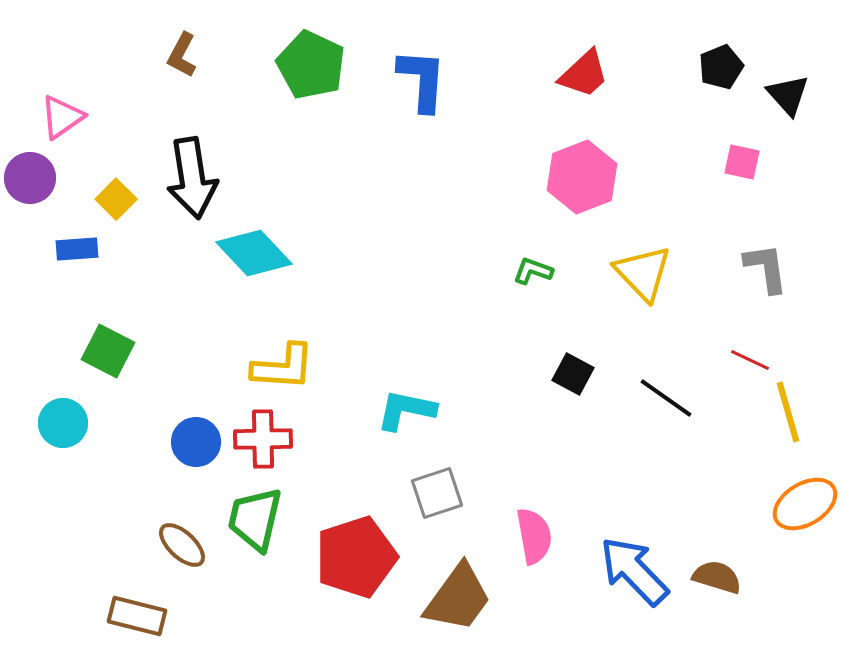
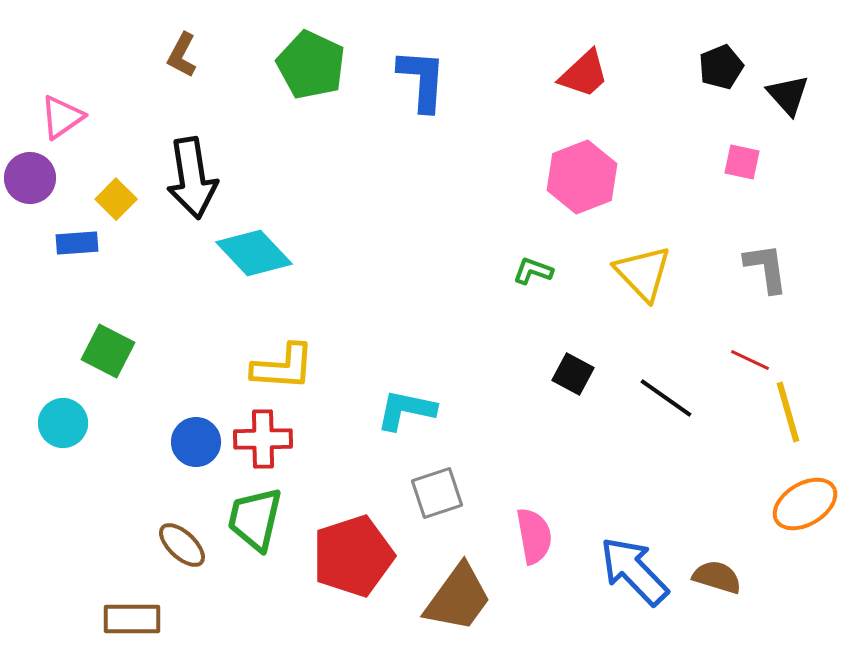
blue rectangle: moved 6 px up
red pentagon: moved 3 px left, 1 px up
brown rectangle: moved 5 px left, 3 px down; rotated 14 degrees counterclockwise
